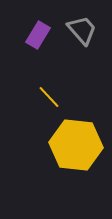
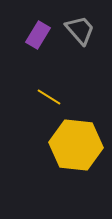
gray trapezoid: moved 2 px left
yellow line: rotated 15 degrees counterclockwise
